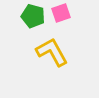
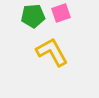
green pentagon: rotated 20 degrees counterclockwise
